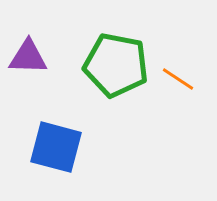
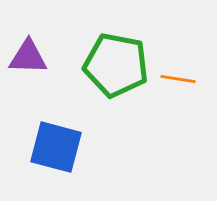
orange line: rotated 24 degrees counterclockwise
